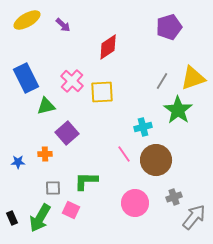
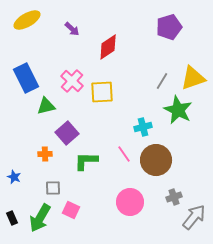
purple arrow: moved 9 px right, 4 px down
green star: rotated 8 degrees counterclockwise
blue star: moved 4 px left, 15 px down; rotated 24 degrees clockwise
green L-shape: moved 20 px up
pink circle: moved 5 px left, 1 px up
